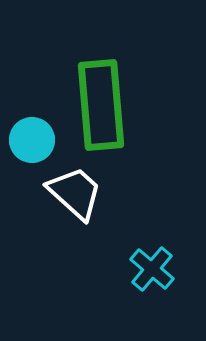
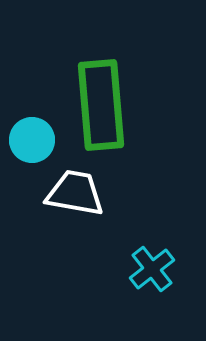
white trapezoid: rotated 32 degrees counterclockwise
cyan cross: rotated 12 degrees clockwise
